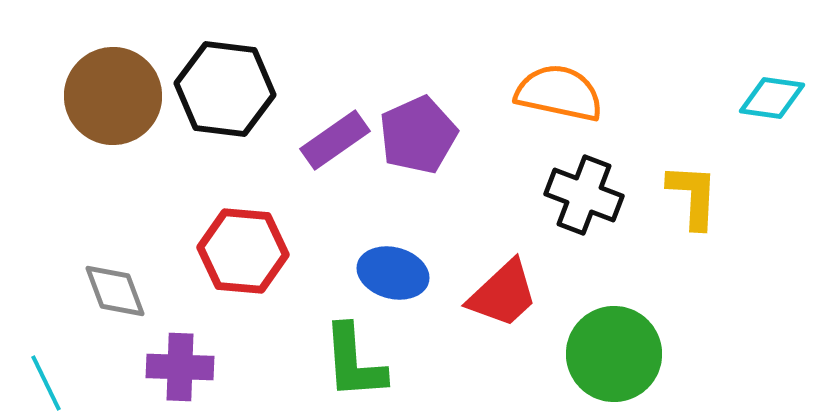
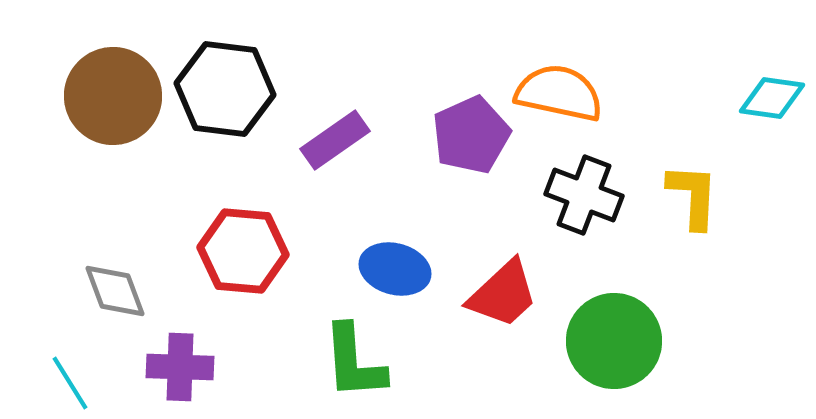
purple pentagon: moved 53 px right
blue ellipse: moved 2 px right, 4 px up
green circle: moved 13 px up
cyan line: moved 24 px right; rotated 6 degrees counterclockwise
